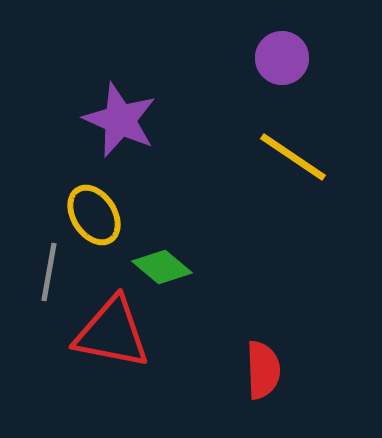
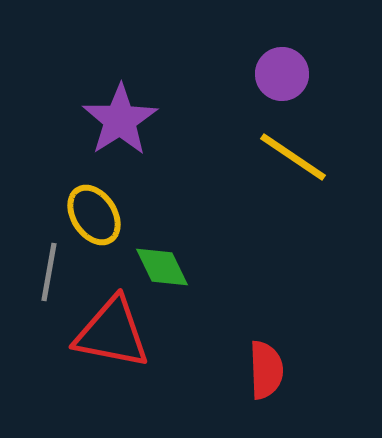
purple circle: moved 16 px down
purple star: rotated 16 degrees clockwise
green diamond: rotated 24 degrees clockwise
red semicircle: moved 3 px right
